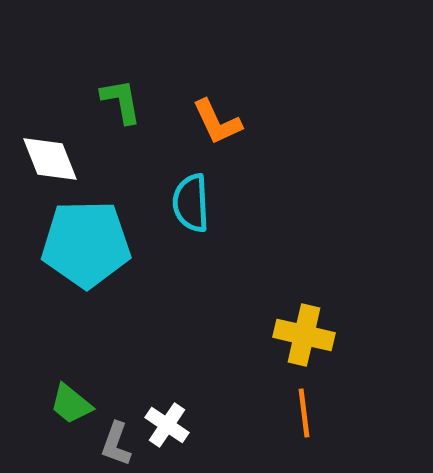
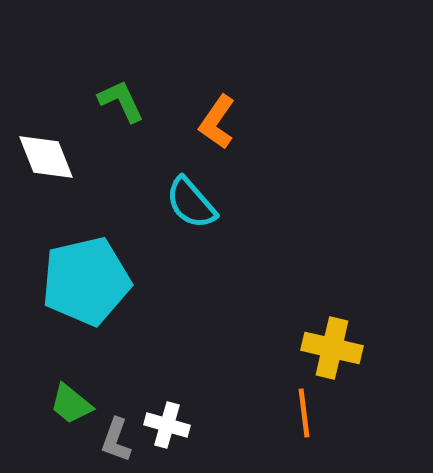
green L-shape: rotated 15 degrees counterclockwise
orange L-shape: rotated 60 degrees clockwise
white diamond: moved 4 px left, 2 px up
cyan semicircle: rotated 38 degrees counterclockwise
cyan pentagon: moved 37 px down; rotated 12 degrees counterclockwise
yellow cross: moved 28 px right, 13 px down
white cross: rotated 18 degrees counterclockwise
gray L-shape: moved 4 px up
